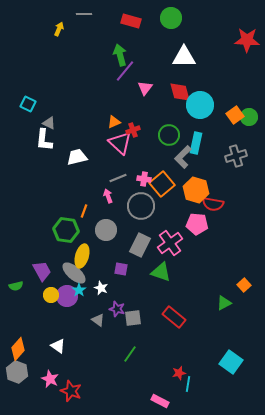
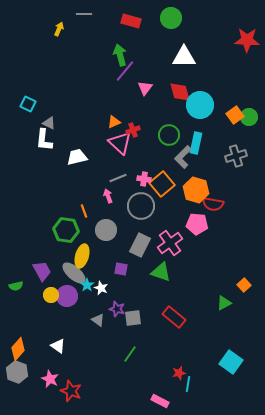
orange line at (84, 211): rotated 40 degrees counterclockwise
cyan star at (79, 290): moved 8 px right, 5 px up
